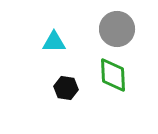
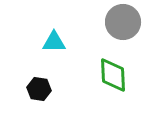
gray circle: moved 6 px right, 7 px up
black hexagon: moved 27 px left, 1 px down
